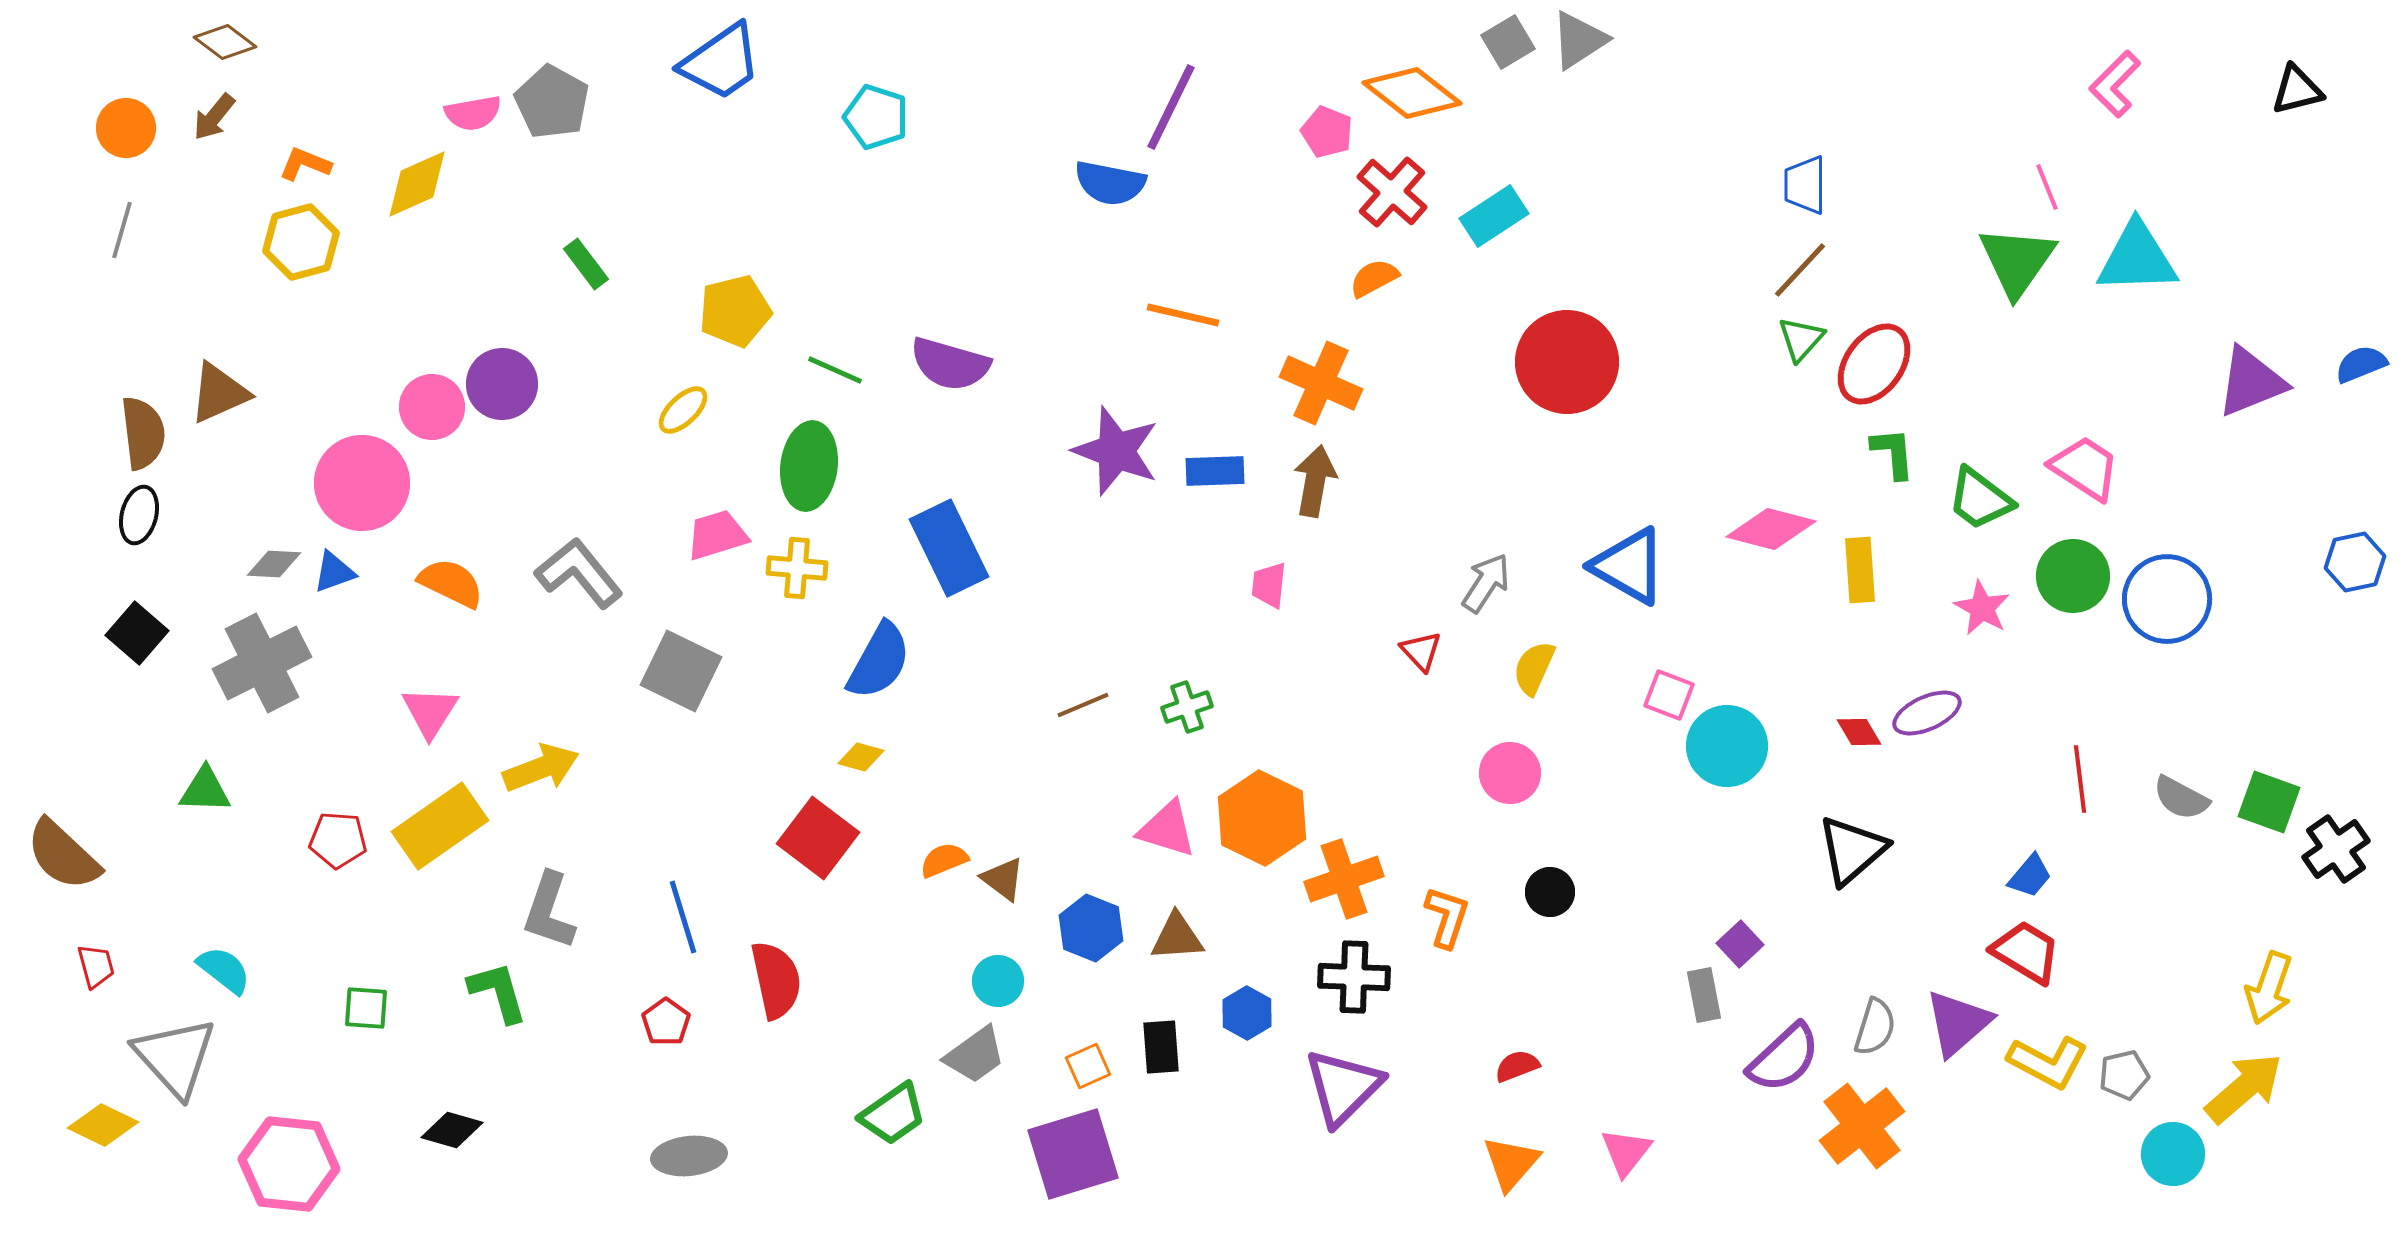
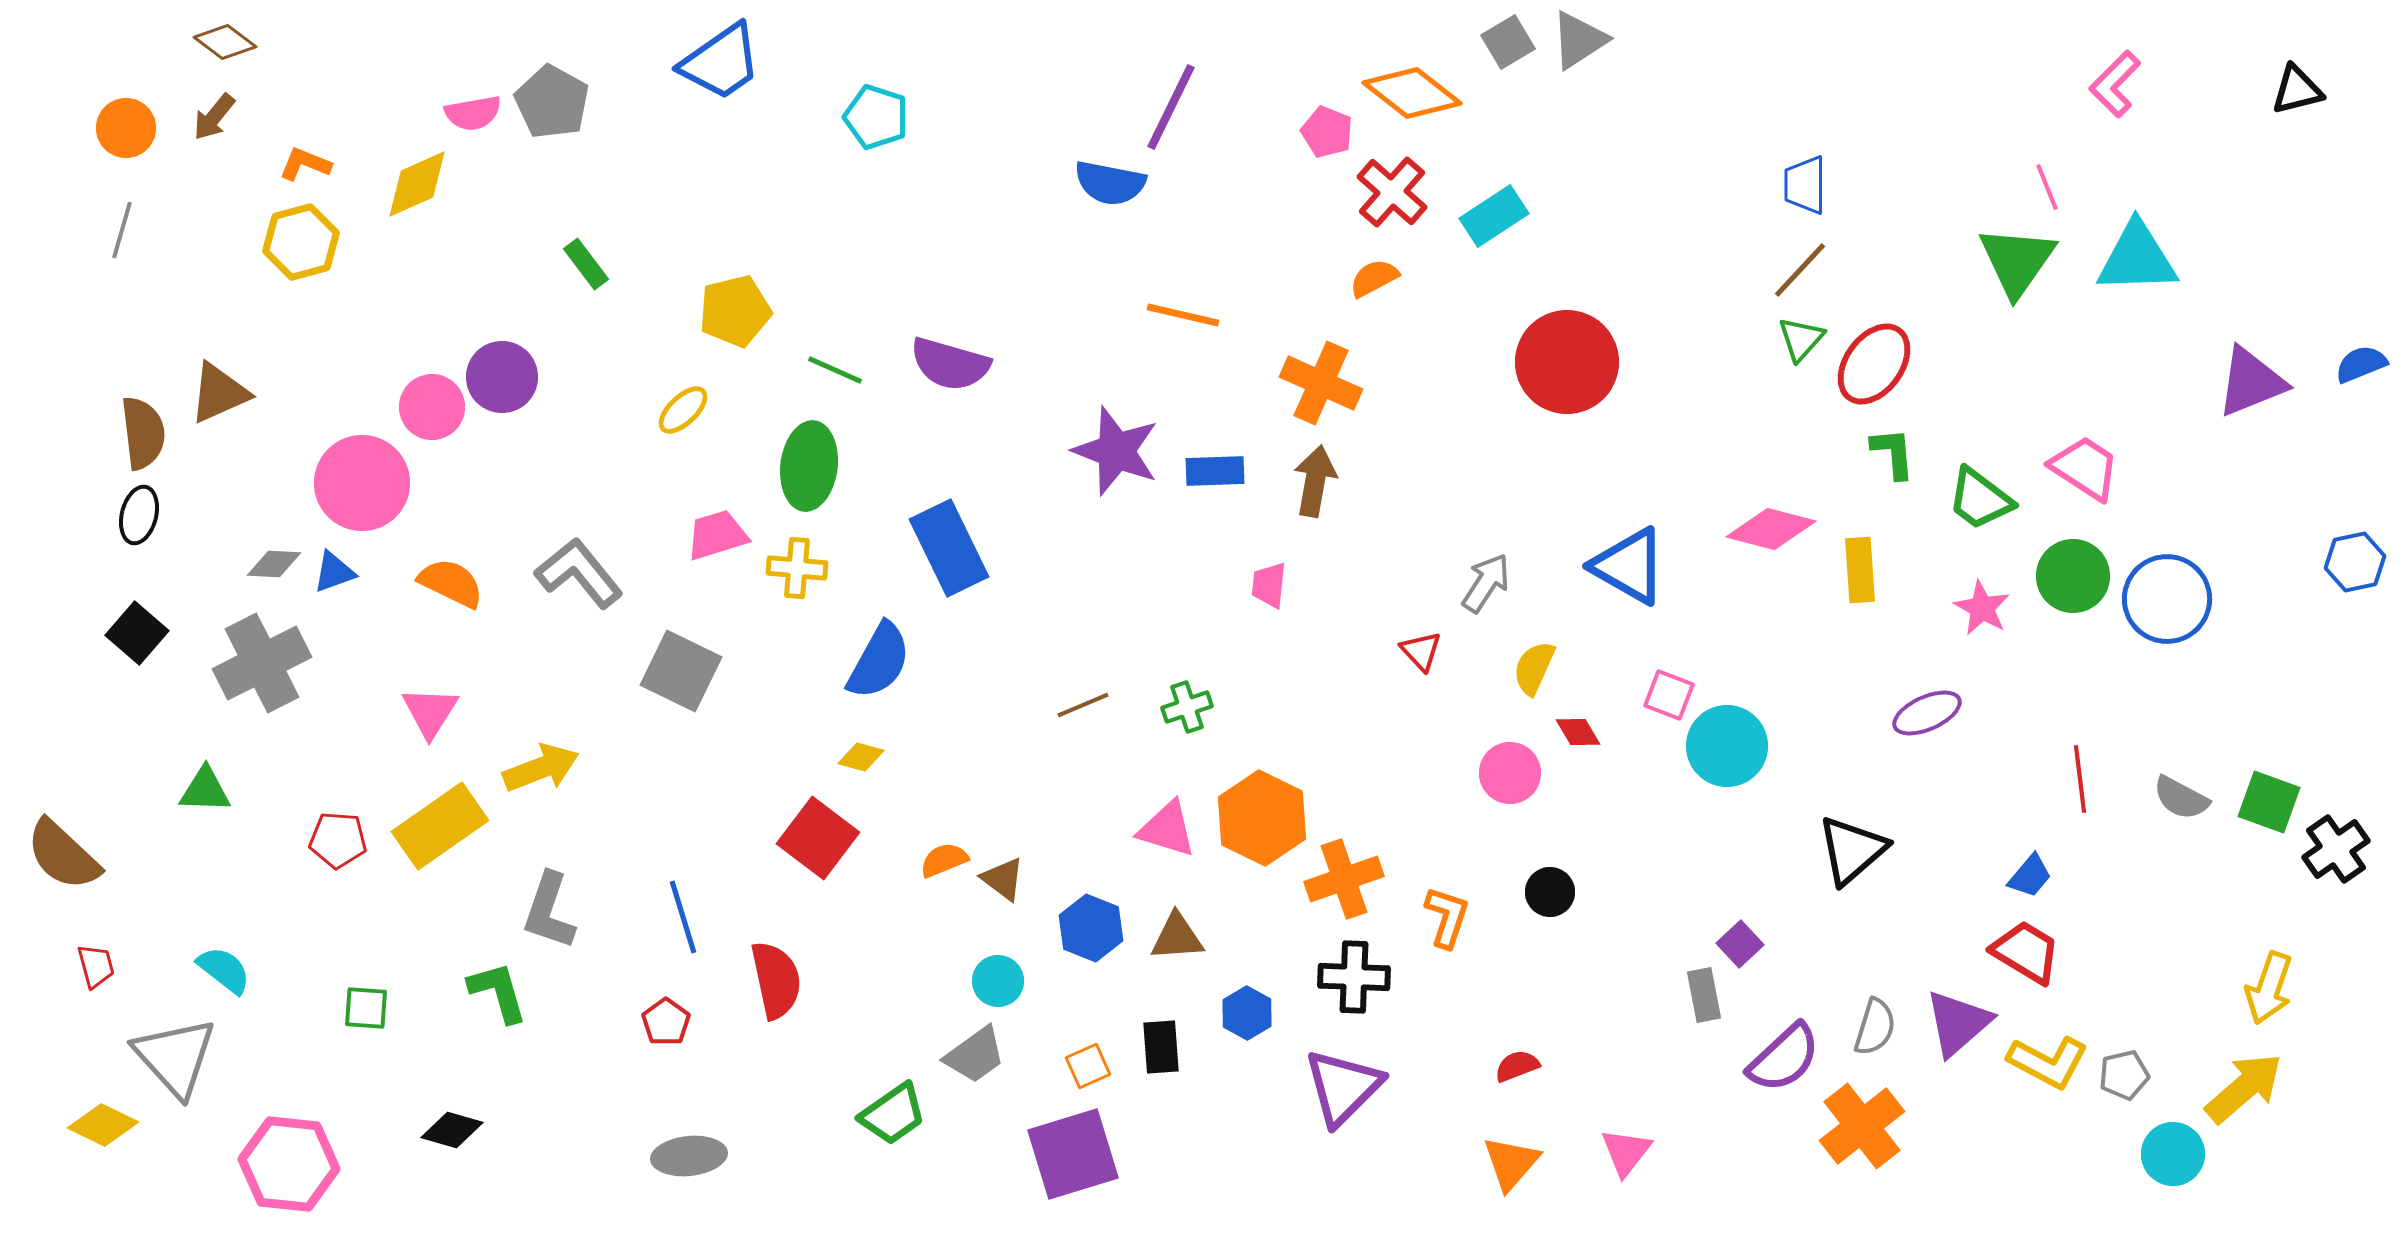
purple circle at (502, 384): moved 7 px up
red diamond at (1859, 732): moved 281 px left
